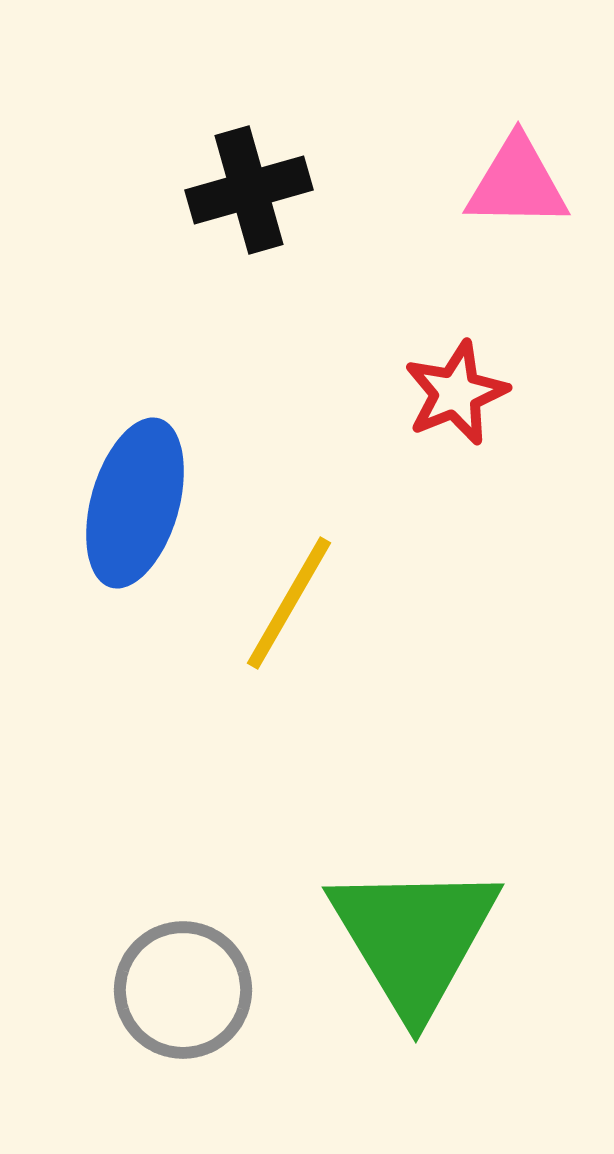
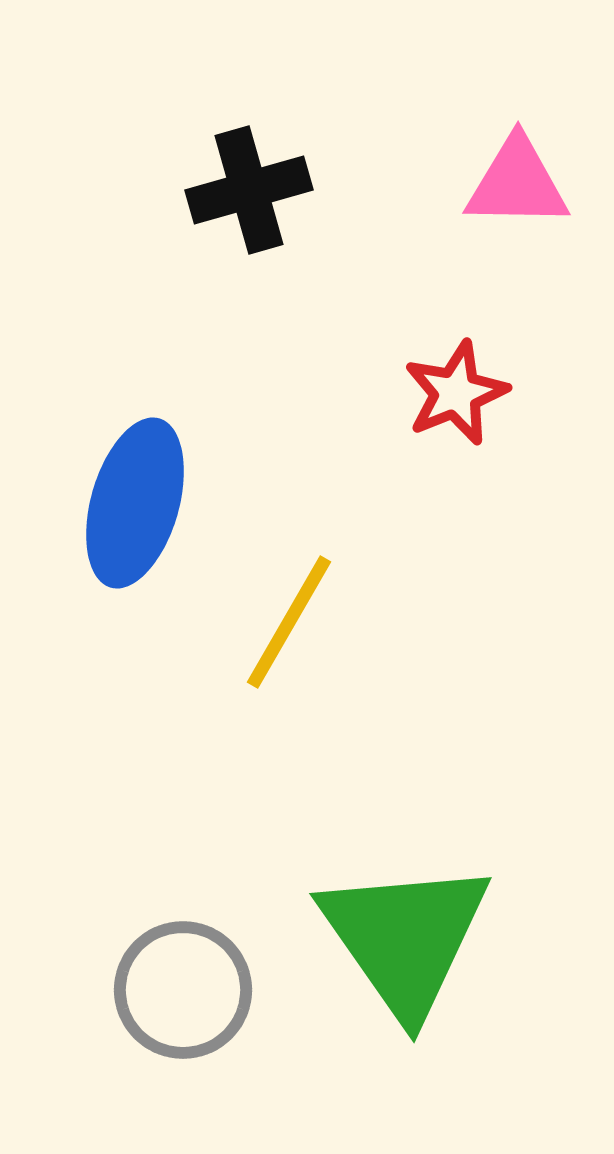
yellow line: moved 19 px down
green triangle: moved 9 px left; rotated 4 degrees counterclockwise
